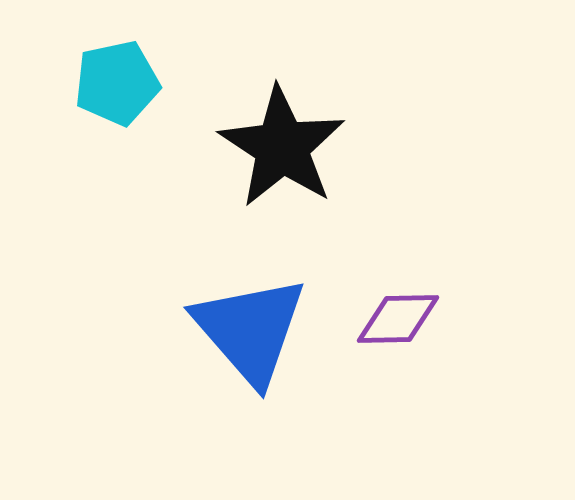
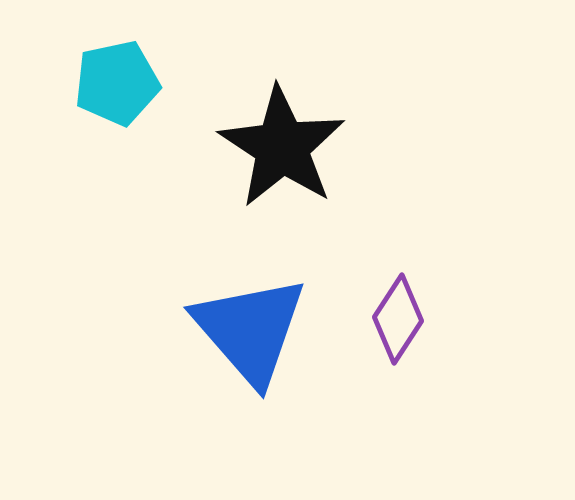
purple diamond: rotated 56 degrees counterclockwise
